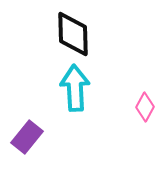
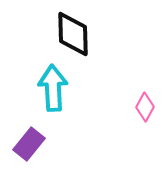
cyan arrow: moved 22 px left
purple rectangle: moved 2 px right, 7 px down
